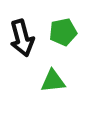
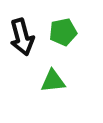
black arrow: moved 1 px up
